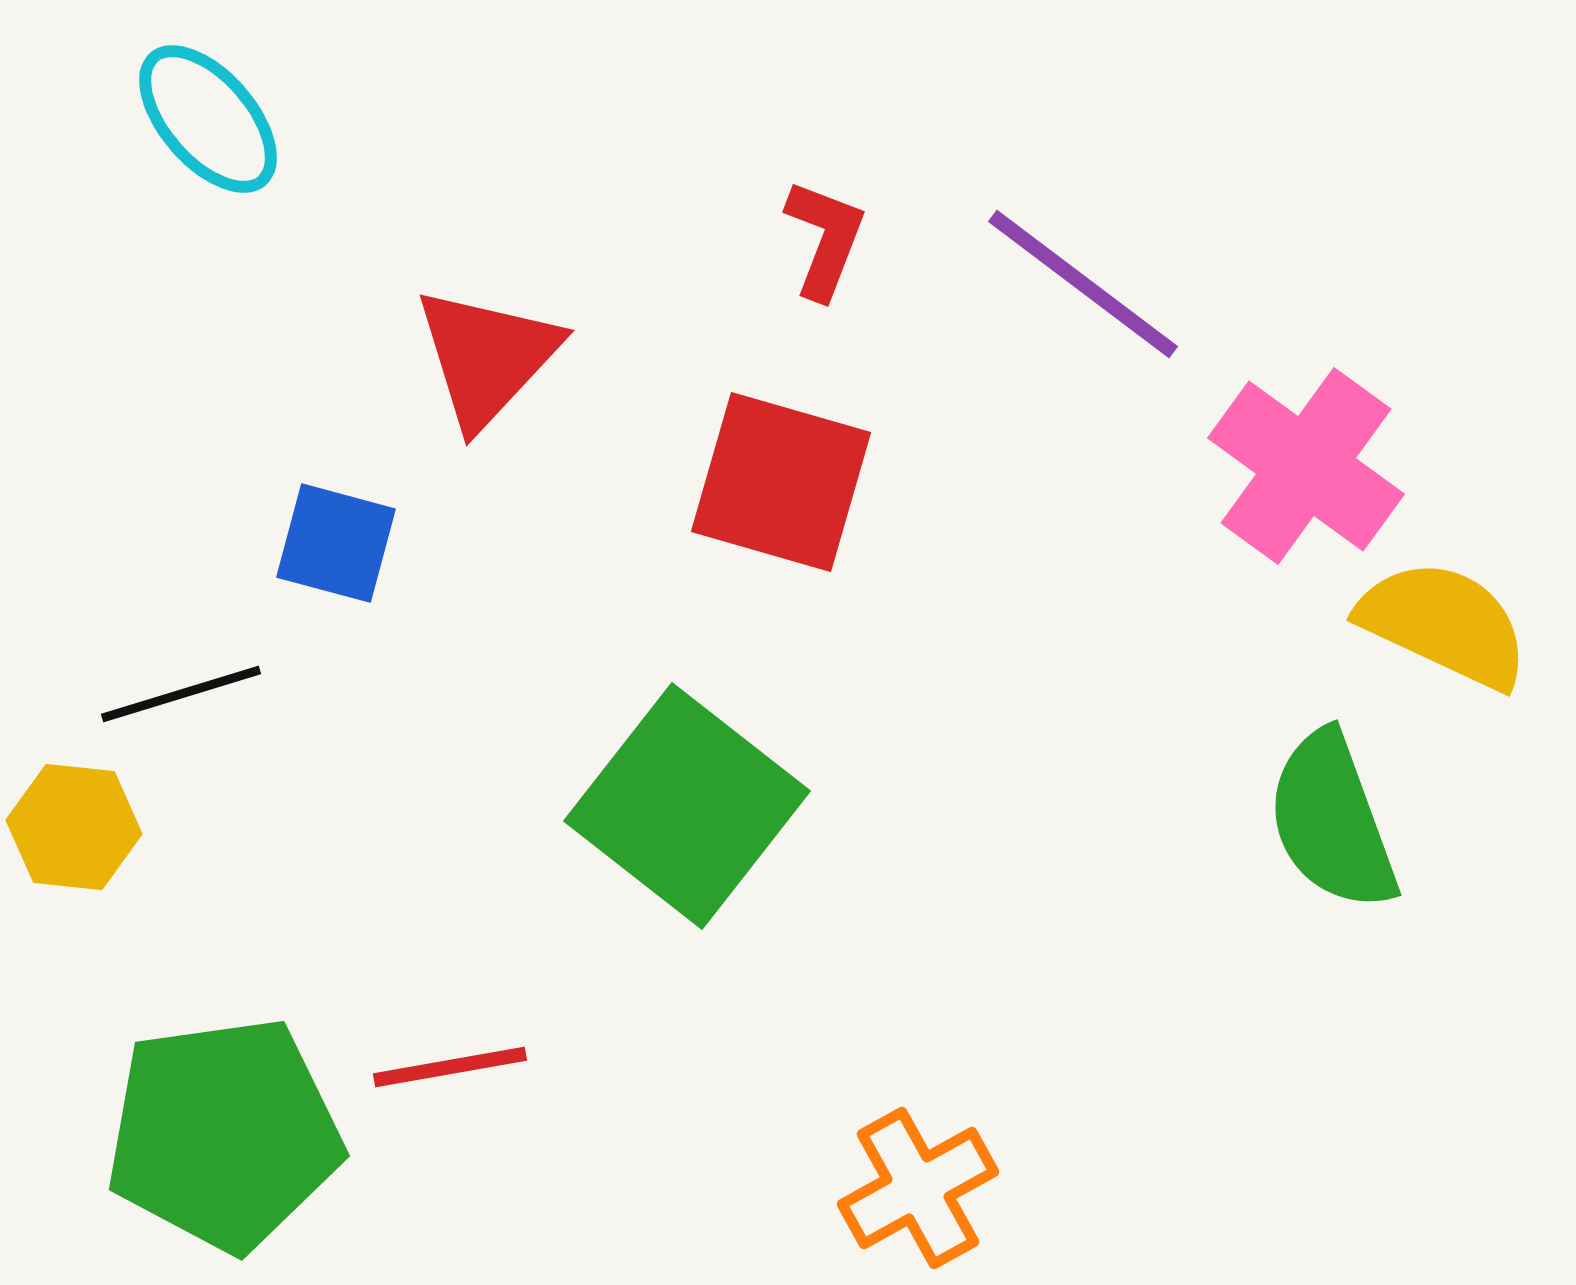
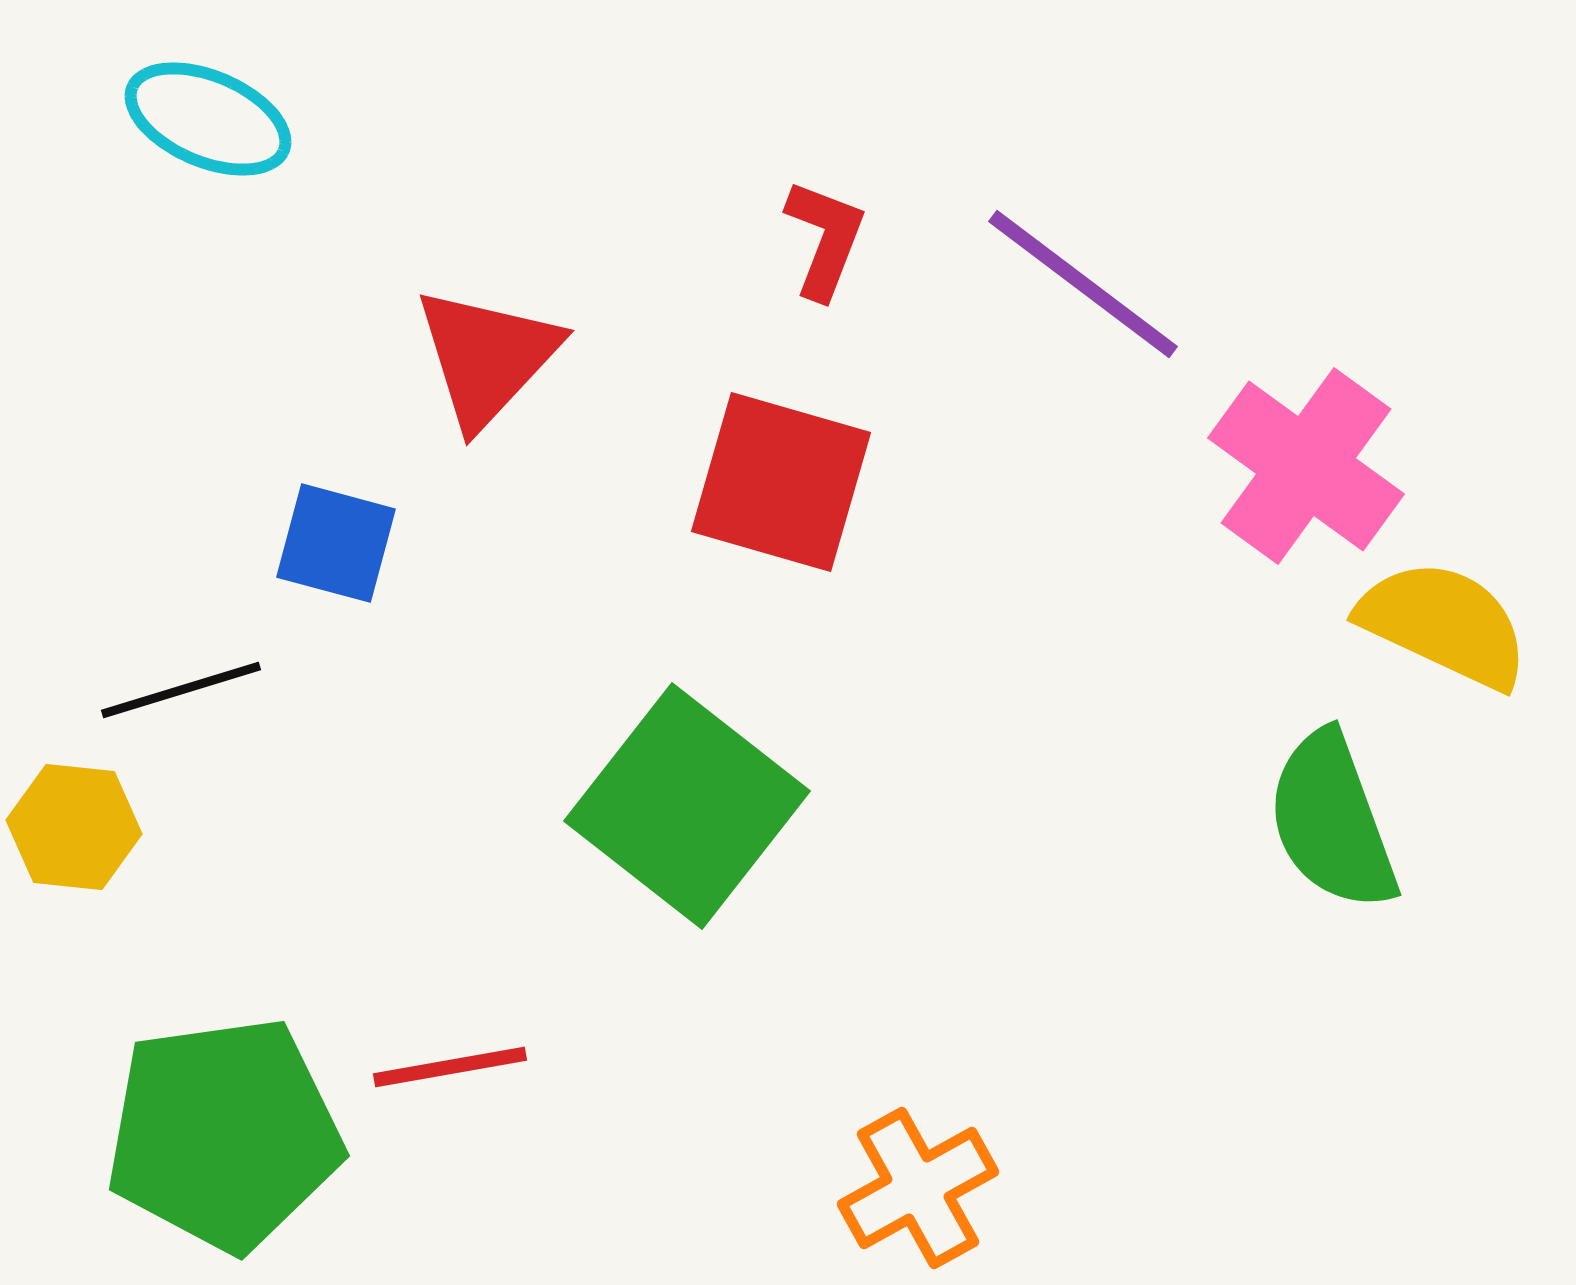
cyan ellipse: rotated 26 degrees counterclockwise
black line: moved 4 px up
